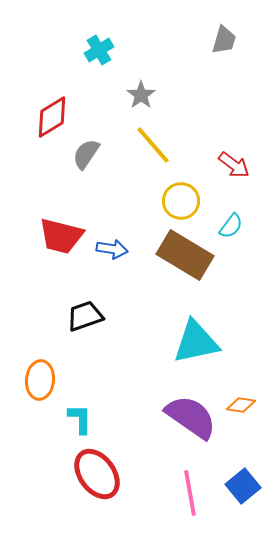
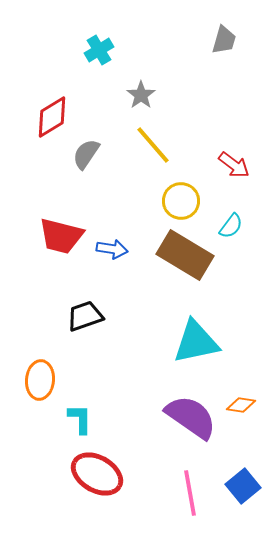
red ellipse: rotated 24 degrees counterclockwise
